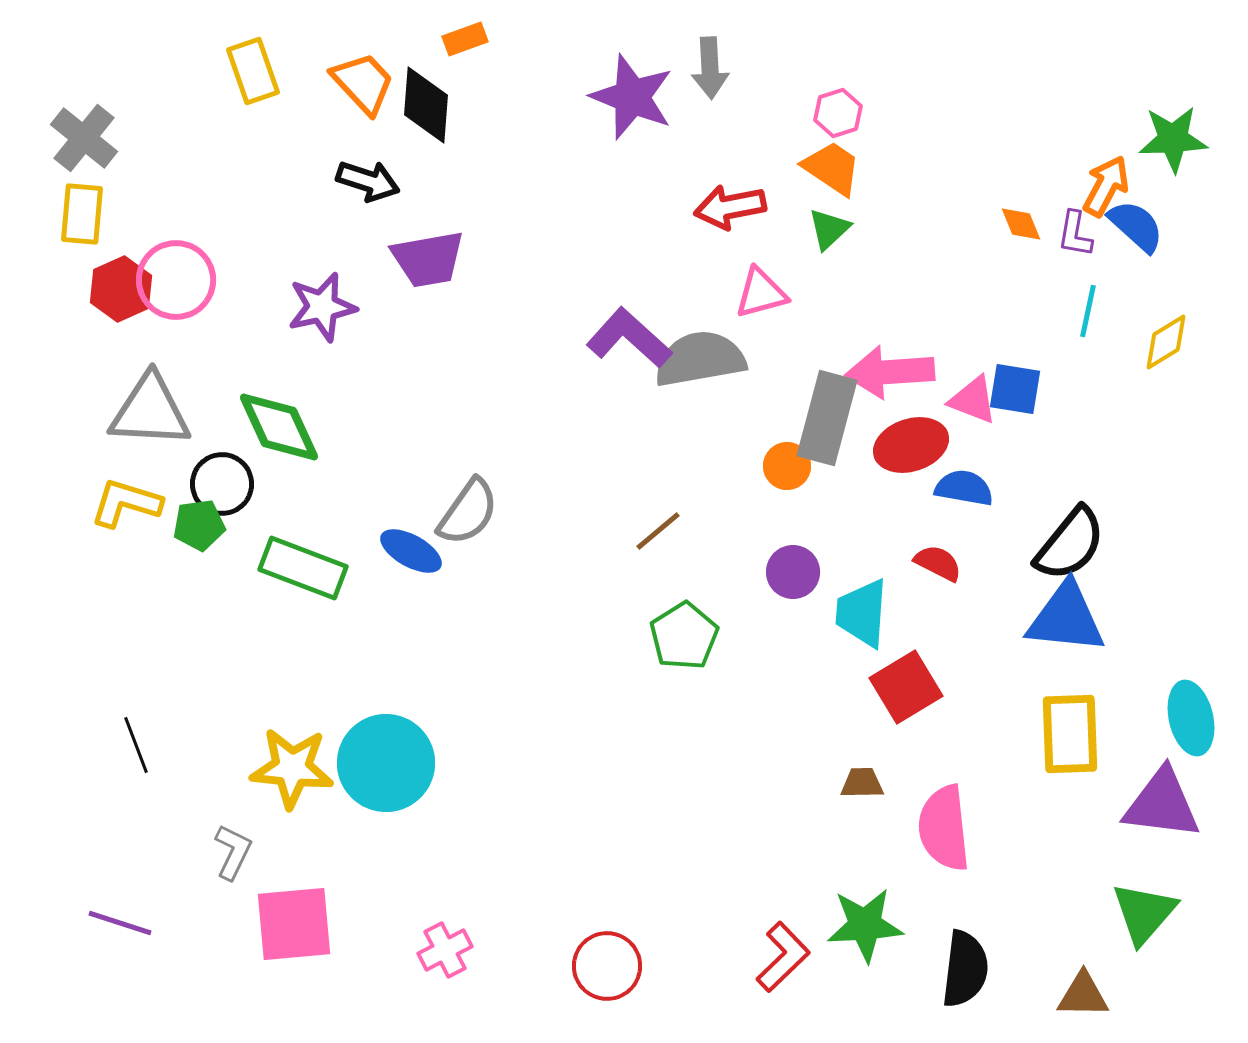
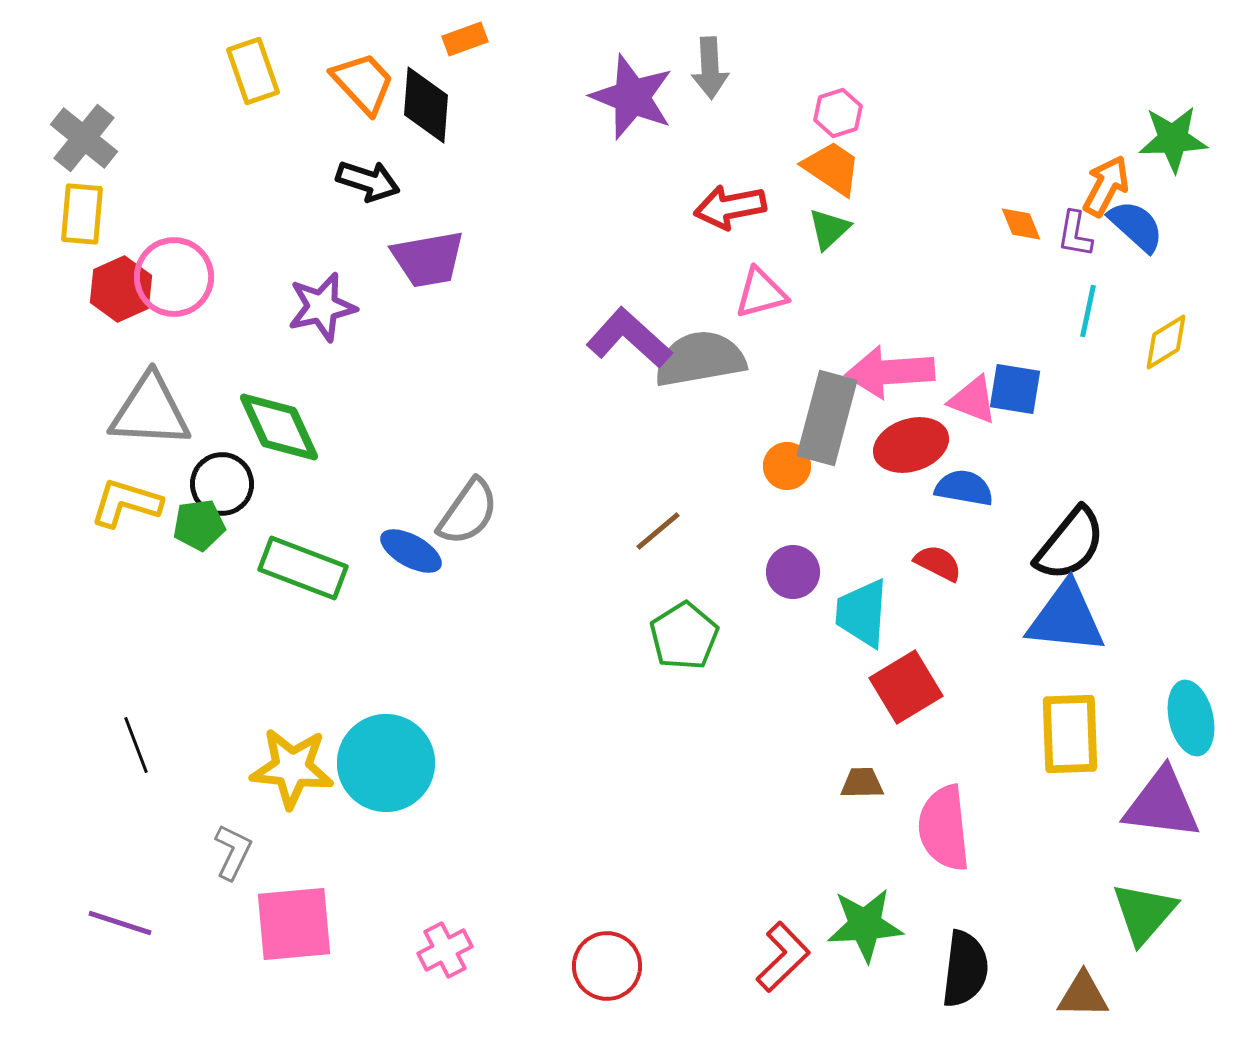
pink circle at (176, 280): moved 2 px left, 3 px up
